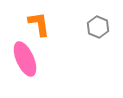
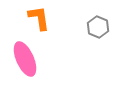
orange L-shape: moved 6 px up
